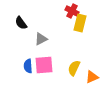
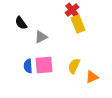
red cross: moved 1 px up; rotated 24 degrees clockwise
yellow rectangle: moved 2 px left, 1 px down; rotated 36 degrees counterclockwise
gray triangle: moved 2 px up
yellow semicircle: moved 2 px up
